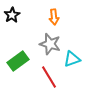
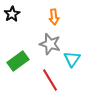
black star: moved 1 px up
cyan triangle: rotated 36 degrees counterclockwise
red line: moved 1 px right, 3 px down
